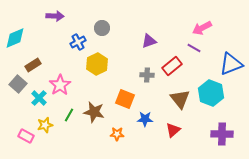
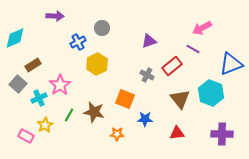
purple line: moved 1 px left, 1 px down
gray cross: rotated 24 degrees clockwise
cyan cross: rotated 21 degrees clockwise
yellow star: rotated 14 degrees counterclockwise
red triangle: moved 4 px right, 3 px down; rotated 35 degrees clockwise
